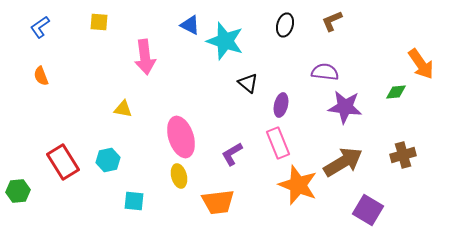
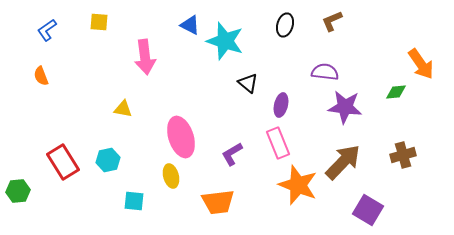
blue L-shape: moved 7 px right, 3 px down
brown arrow: rotated 15 degrees counterclockwise
yellow ellipse: moved 8 px left
